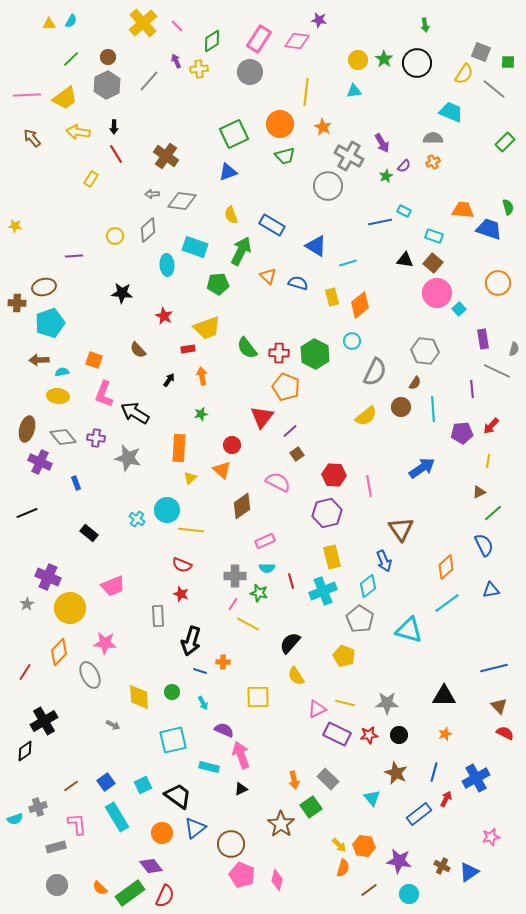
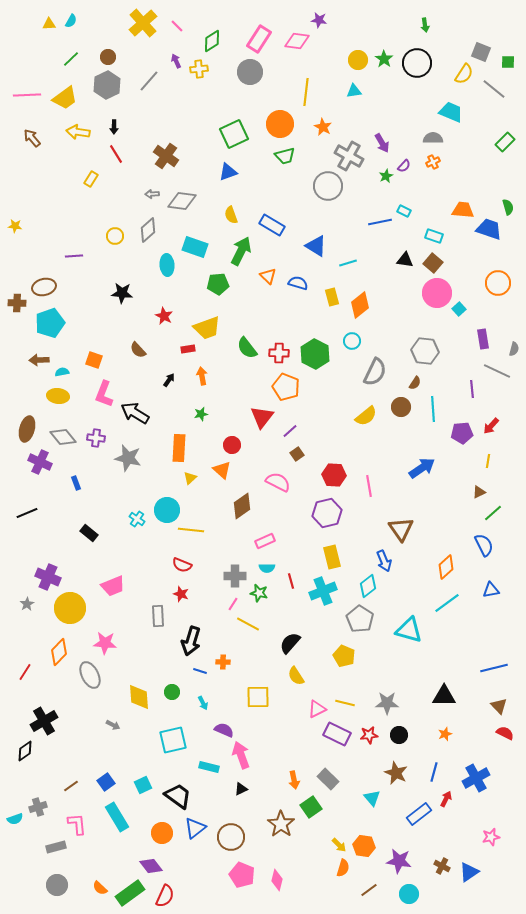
brown circle at (231, 844): moved 7 px up
